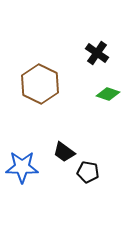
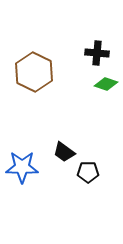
black cross: rotated 30 degrees counterclockwise
brown hexagon: moved 6 px left, 12 px up
green diamond: moved 2 px left, 10 px up
black pentagon: rotated 10 degrees counterclockwise
